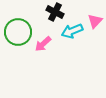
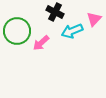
pink triangle: moved 1 px left, 2 px up
green circle: moved 1 px left, 1 px up
pink arrow: moved 2 px left, 1 px up
